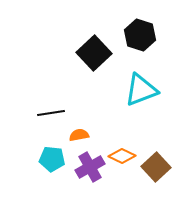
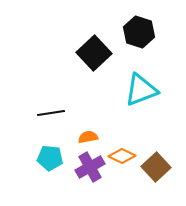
black hexagon: moved 1 px left, 3 px up
orange semicircle: moved 9 px right, 2 px down
cyan pentagon: moved 2 px left, 1 px up
